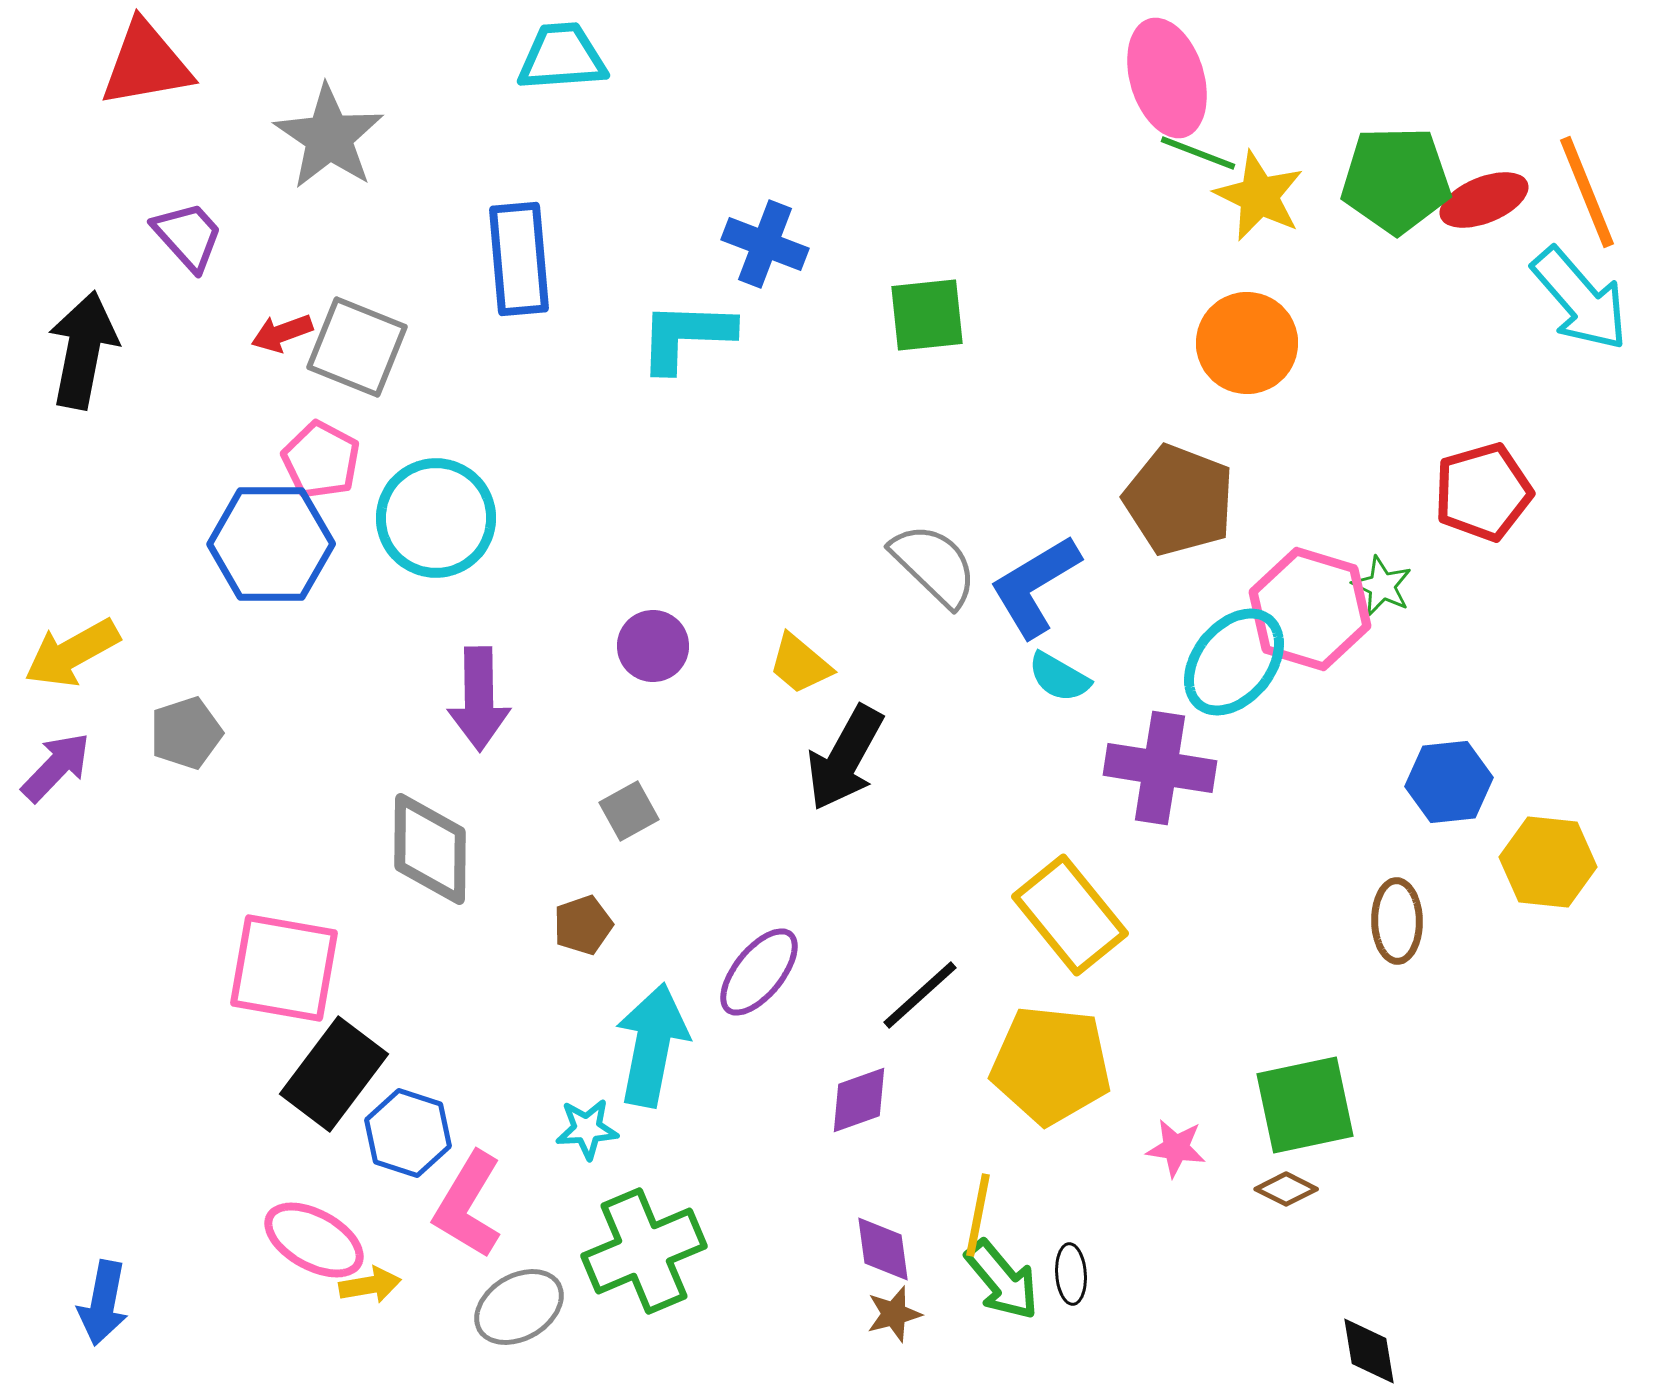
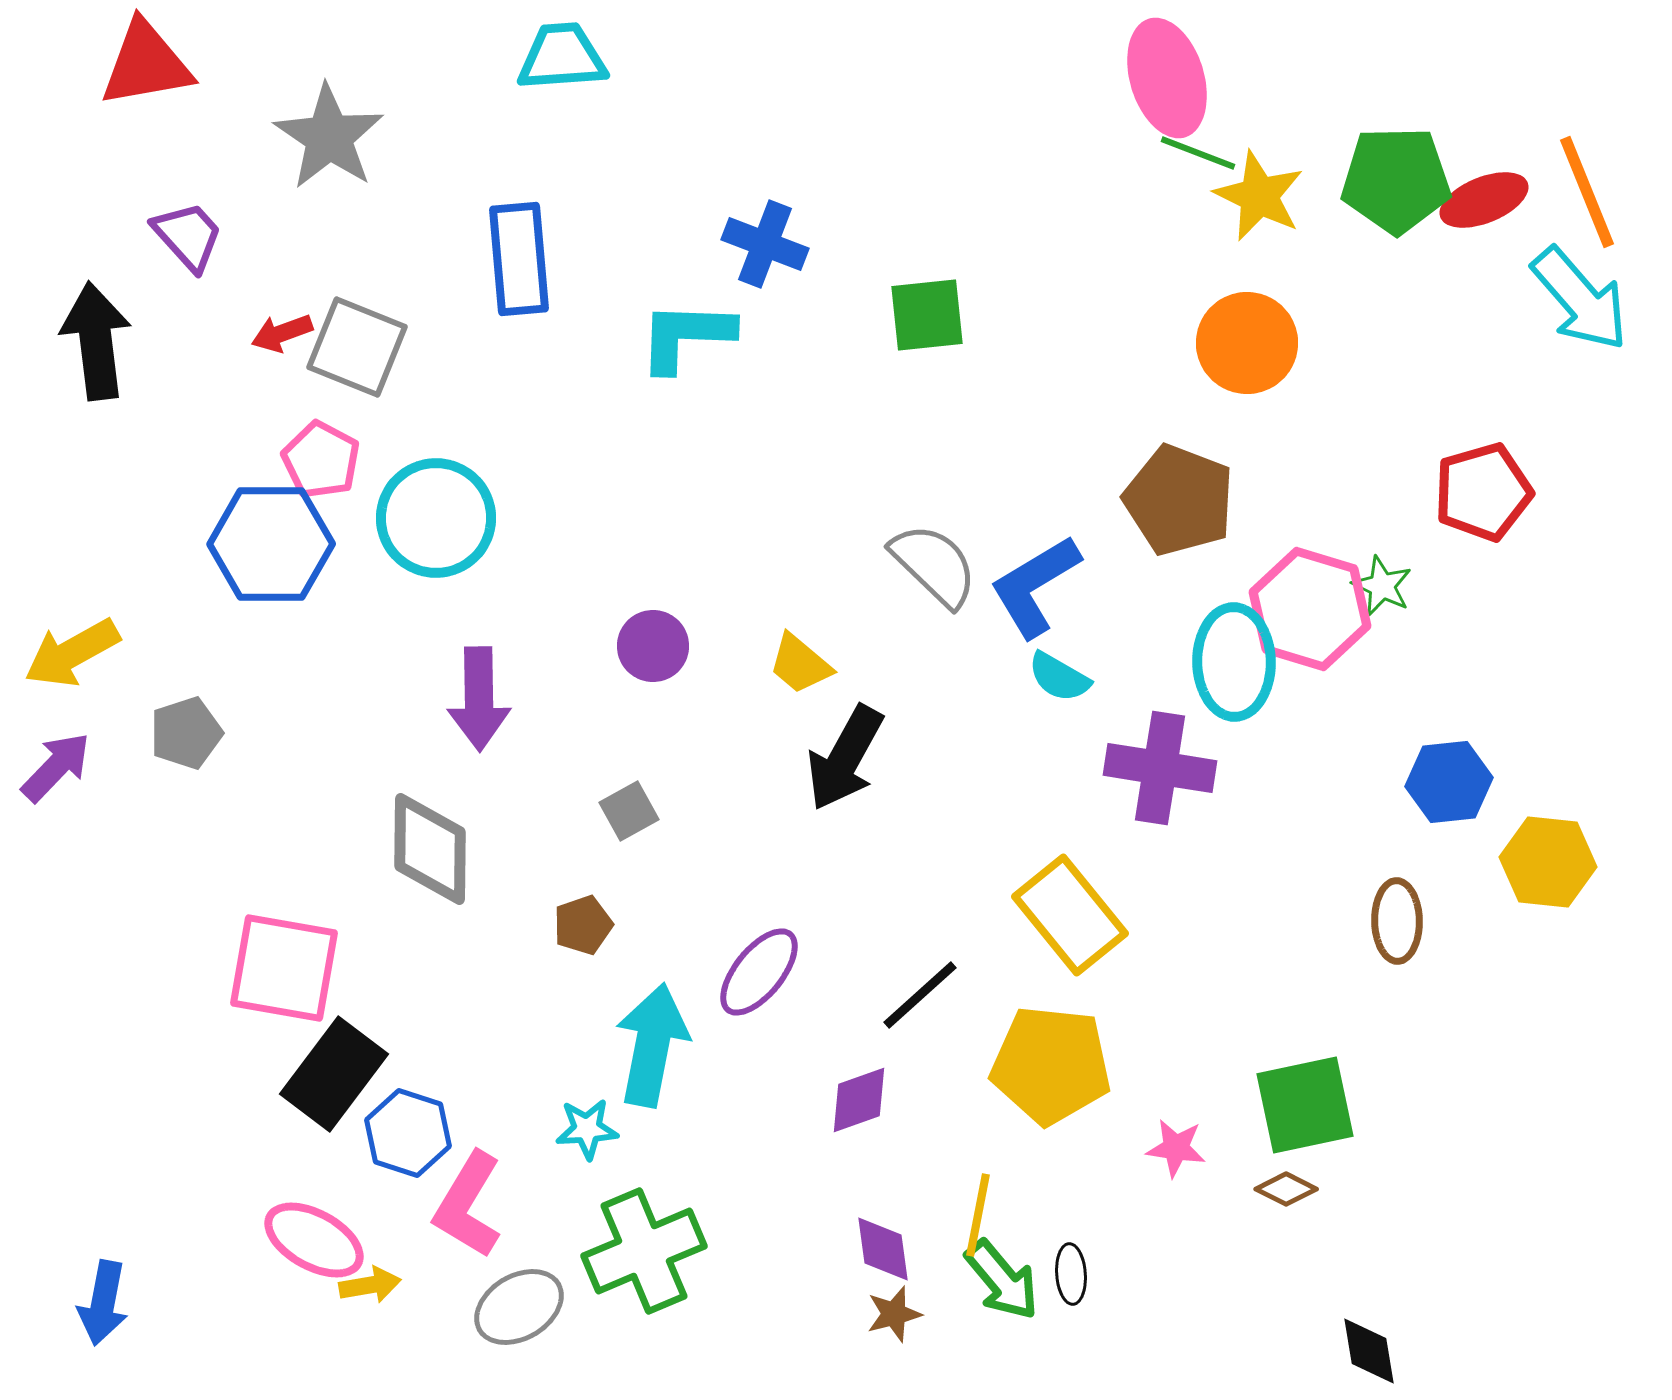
black arrow at (83, 350): moved 13 px right, 9 px up; rotated 18 degrees counterclockwise
cyan ellipse at (1234, 662): rotated 40 degrees counterclockwise
